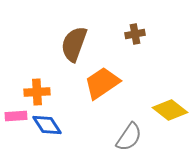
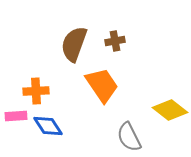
brown cross: moved 20 px left, 7 px down
orange trapezoid: moved 2 px down; rotated 90 degrees clockwise
orange cross: moved 1 px left, 1 px up
blue diamond: moved 1 px right, 1 px down
gray semicircle: rotated 120 degrees clockwise
